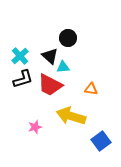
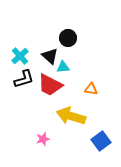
black L-shape: moved 1 px right
pink star: moved 8 px right, 12 px down
